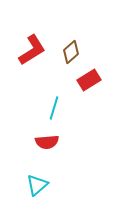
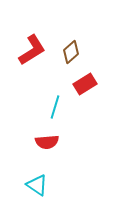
red rectangle: moved 4 px left, 4 px down
cyan line: moved 1 px right, 1 px up
cyan triangle: rotated 45 degrees counterclockwise
